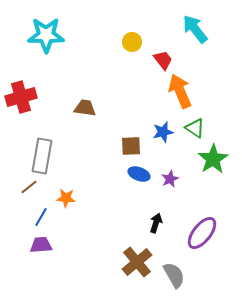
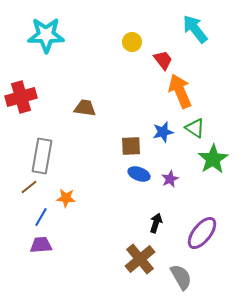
brown cross: moved 3 px right, 3 px up
gray semicircle: moved 7 px right, 2 px down
